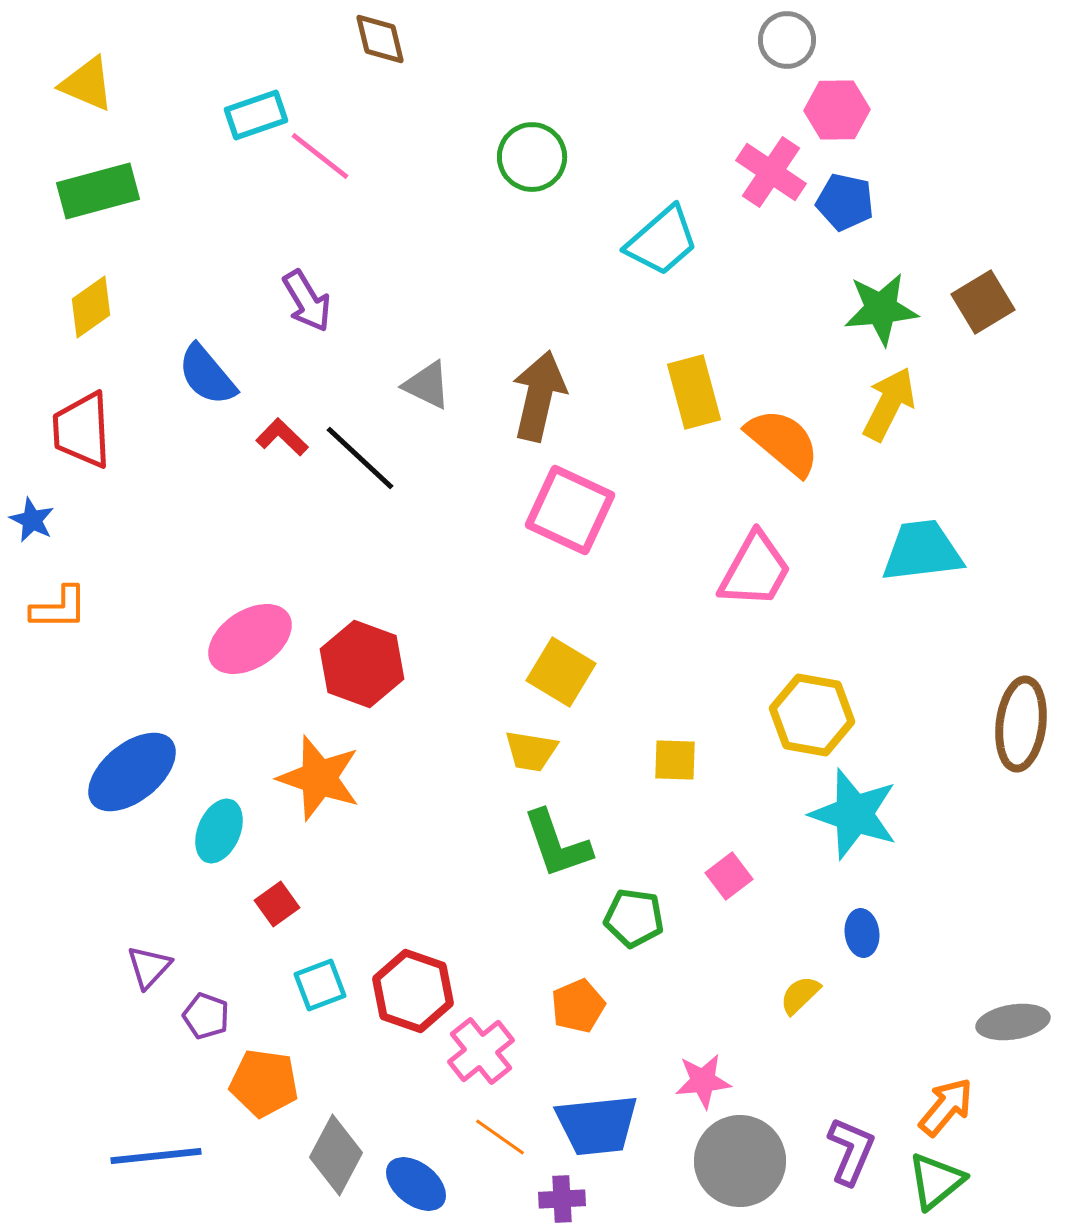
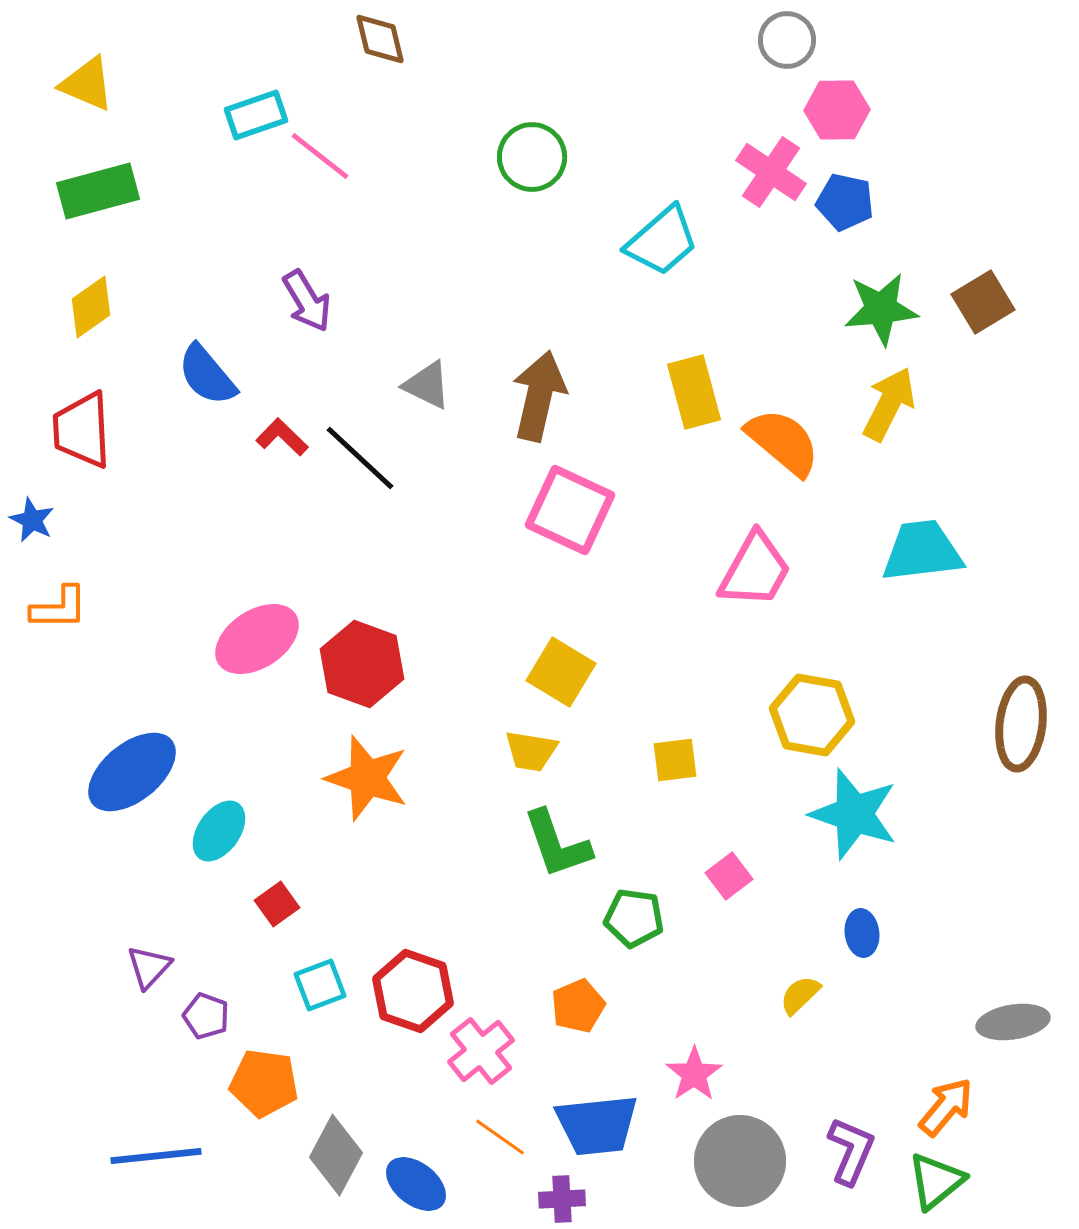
pink ellipse at (250, 639): moved 7 px right
yellow square at (675, 760): rotated 9 degrees counterclockwise
orange star at (319, 778): moved 48 px right
cyan ellipse at (219, 831): rotated 12 degrees clockwise
pink star at (703, 1081): moved 9 px left, 7 px up; rotated 28 degrees counterclockwise
